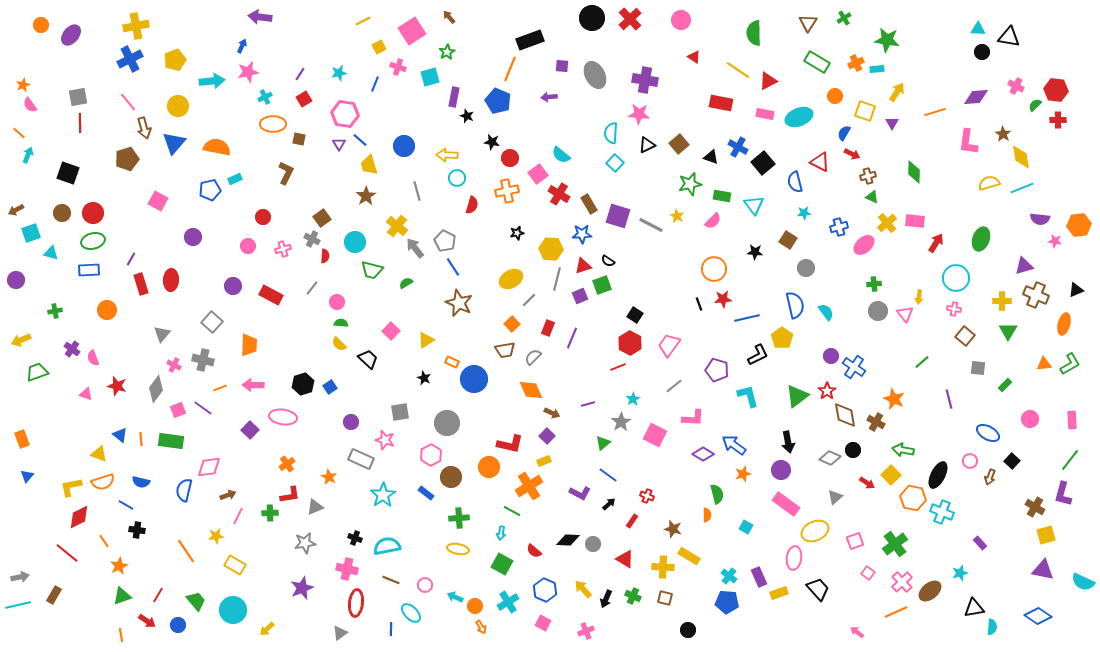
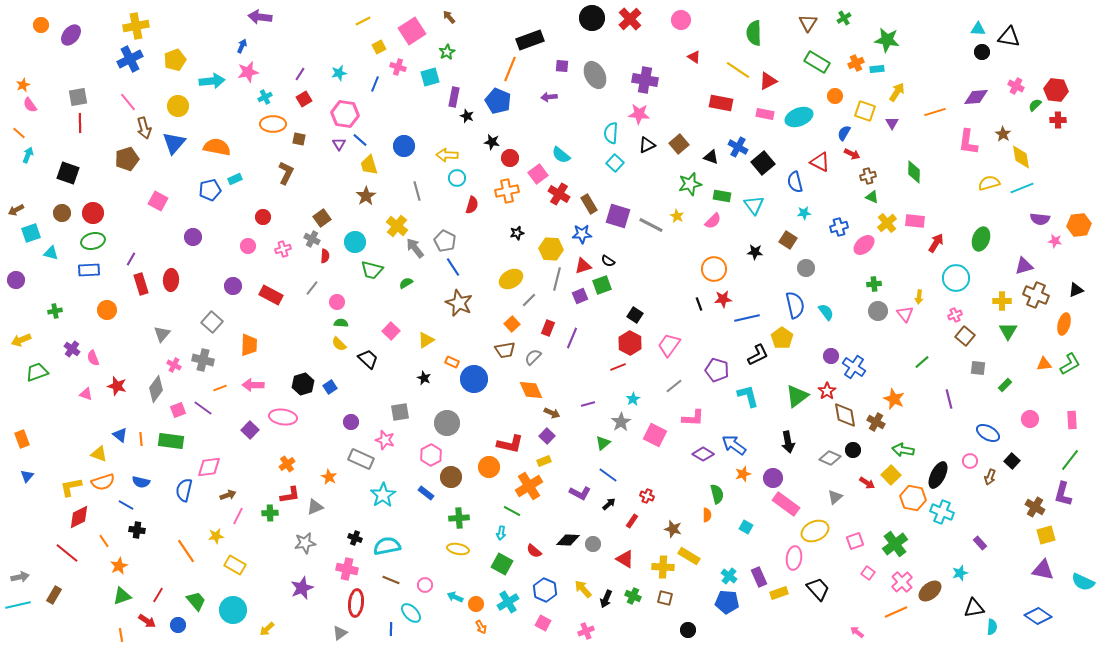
pink cross at (954, 309): moved 1 px right, 6 px down; rotated 32 degrees counterclockwise
purple circle at (781, 470): moved 8 px left, 8 px down
orange circle at (475, 606): moved 1 px right, 2 px up
